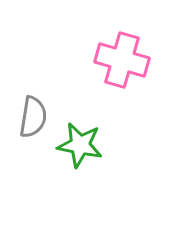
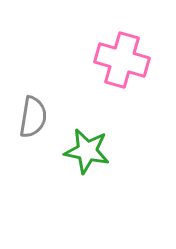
green star: moved 7 px right, 6 px down
